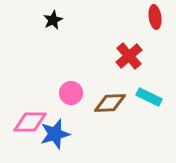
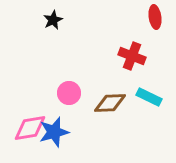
red cross: moved 3 px right; rotated 28 degrees counterclockwise
pink circle: moved 2 px left
pink diamond: moved 6 px down; rotated 8 degrees counterclockwise
blue star: moved 1 px left, 2 px up
